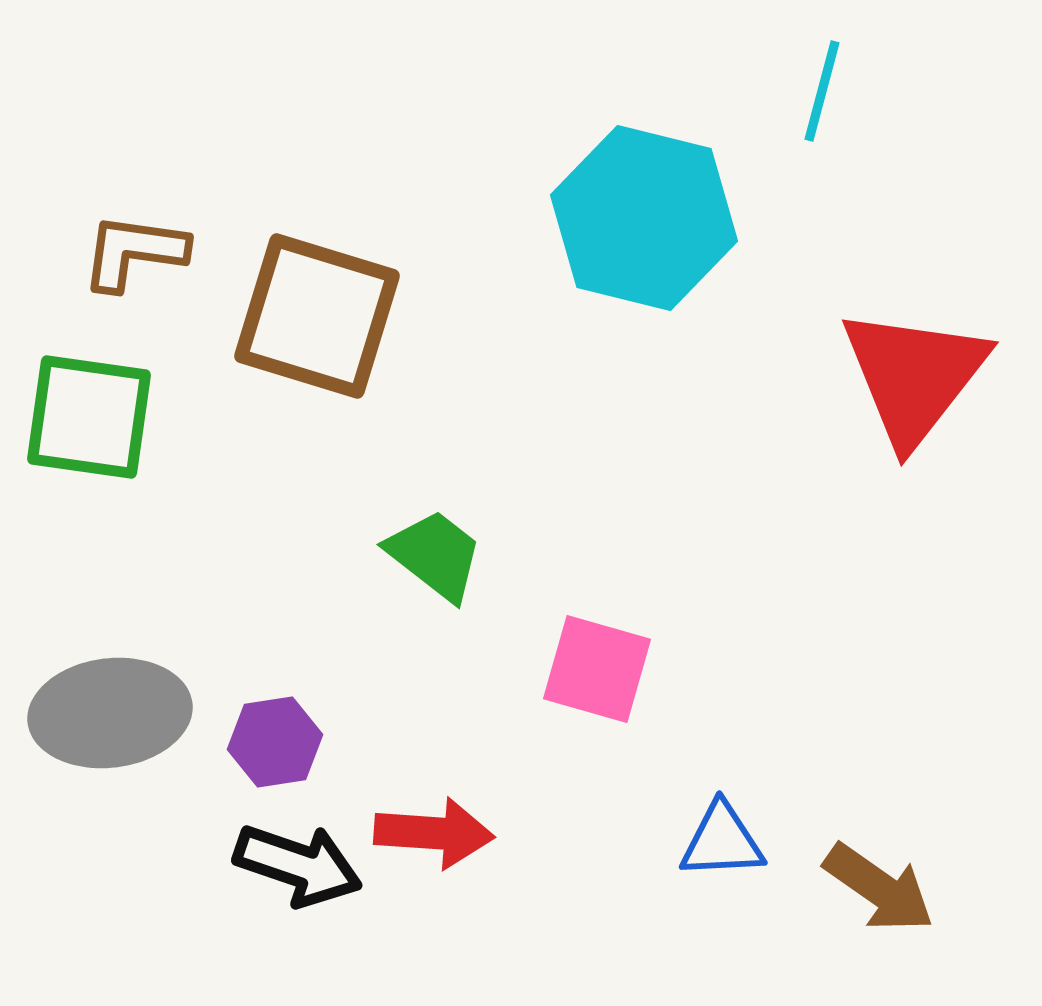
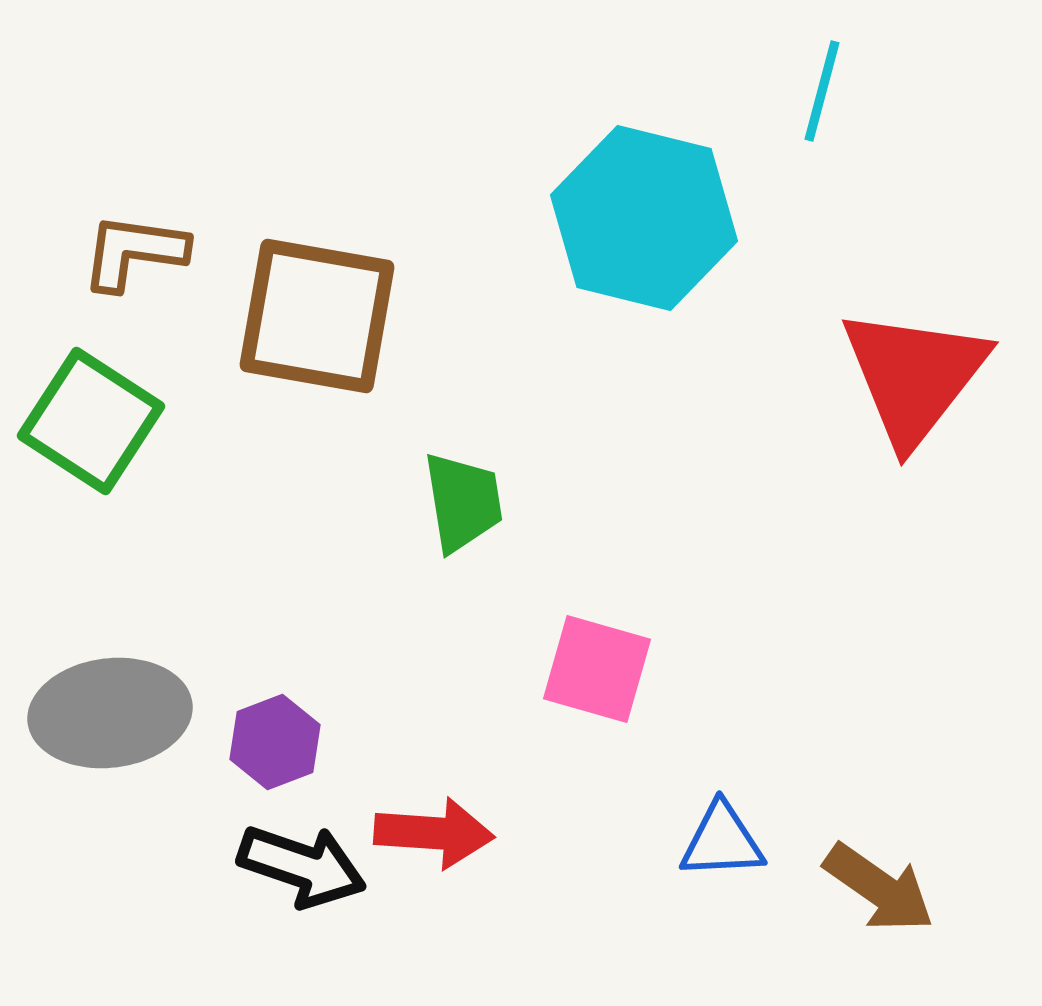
brown square: rotated 7 degrees counterclockwise
green square: moved 2 px right, 4 px down; rotated 25 degrees clockwise
green trapezoid: moved 28 px right, 53 px up; rotated 43 degrees clockwise
purple hexagon: rotated 12 degrees counterclockwise
black arrow: moved 4 px right, 1 px down
